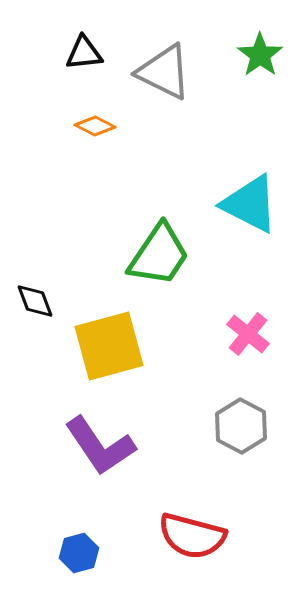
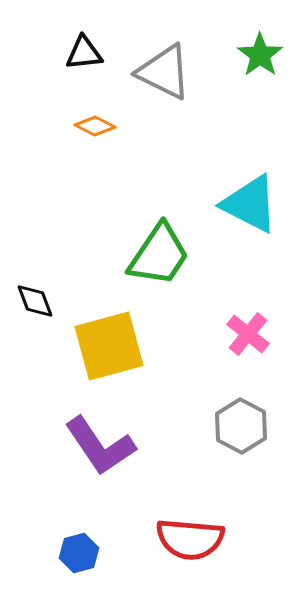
red semicircle: moved 2 px left, 3 px down; rotated 10 degrees counterclockwise
